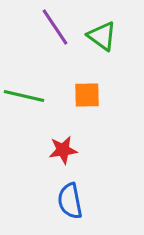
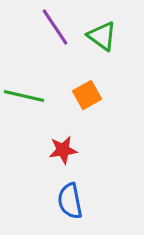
orange square: rotated 28 degrees counterclockwise
